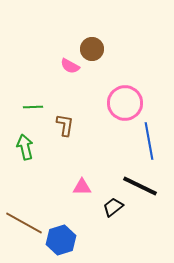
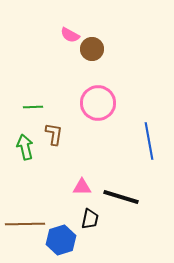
pink semicircle: moved 31 px up
pink circle: moved 27 px left
brown L-shape: moved 11 px left, 9 px down
black line: moved 19 px left, 11 px down; rotated 9 degrees counterclockwise
black trapezoid: moved 23 px left, 12 px down; rotated 140 degrees clockwise
brown line: moved 1 px right, 1 px down; rotated 30 degrees counterclockwise
